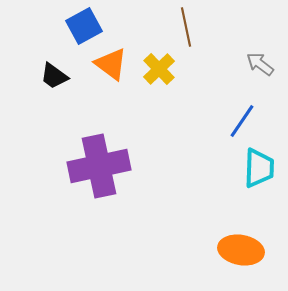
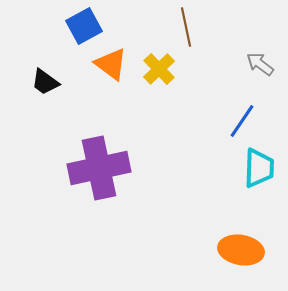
black trapezoid: moved 9 px left, 6 px down
purple cross: moved 2 px down
